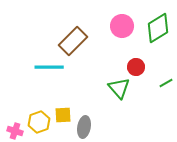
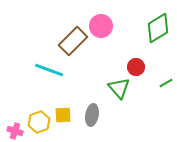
pink circle: moved 21 px left
cyan line: moved 3 px down; rotated 20 degrees clockwise
gray ellipse: moved 8 px right, 12 px up
